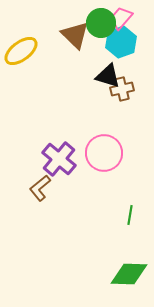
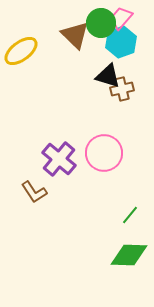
brown L-shape: moved 6 px left, 4 px down; rotated 84 degrees counterclockwise
green line: rotated 30 degrees clockwise
green diamond: moved 19 px up
